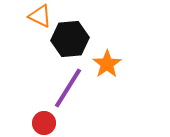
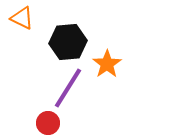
orange triangle: moved 18 px left, 2 px down
black hexagon: moved 2 px left, 3 px down
red circle: moved 4 px right
